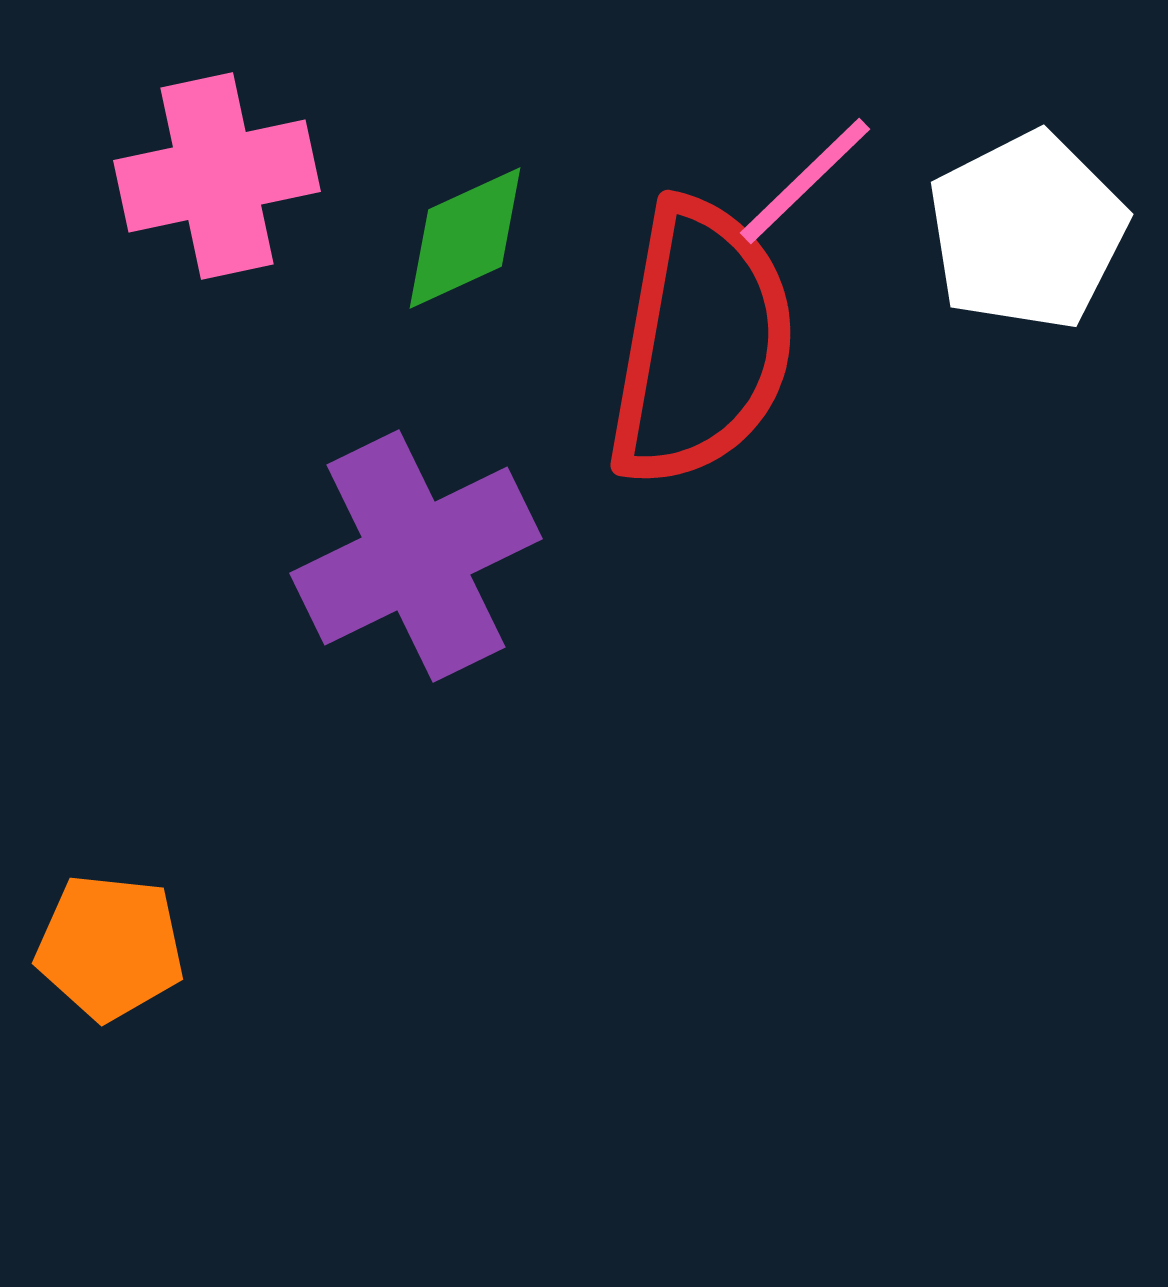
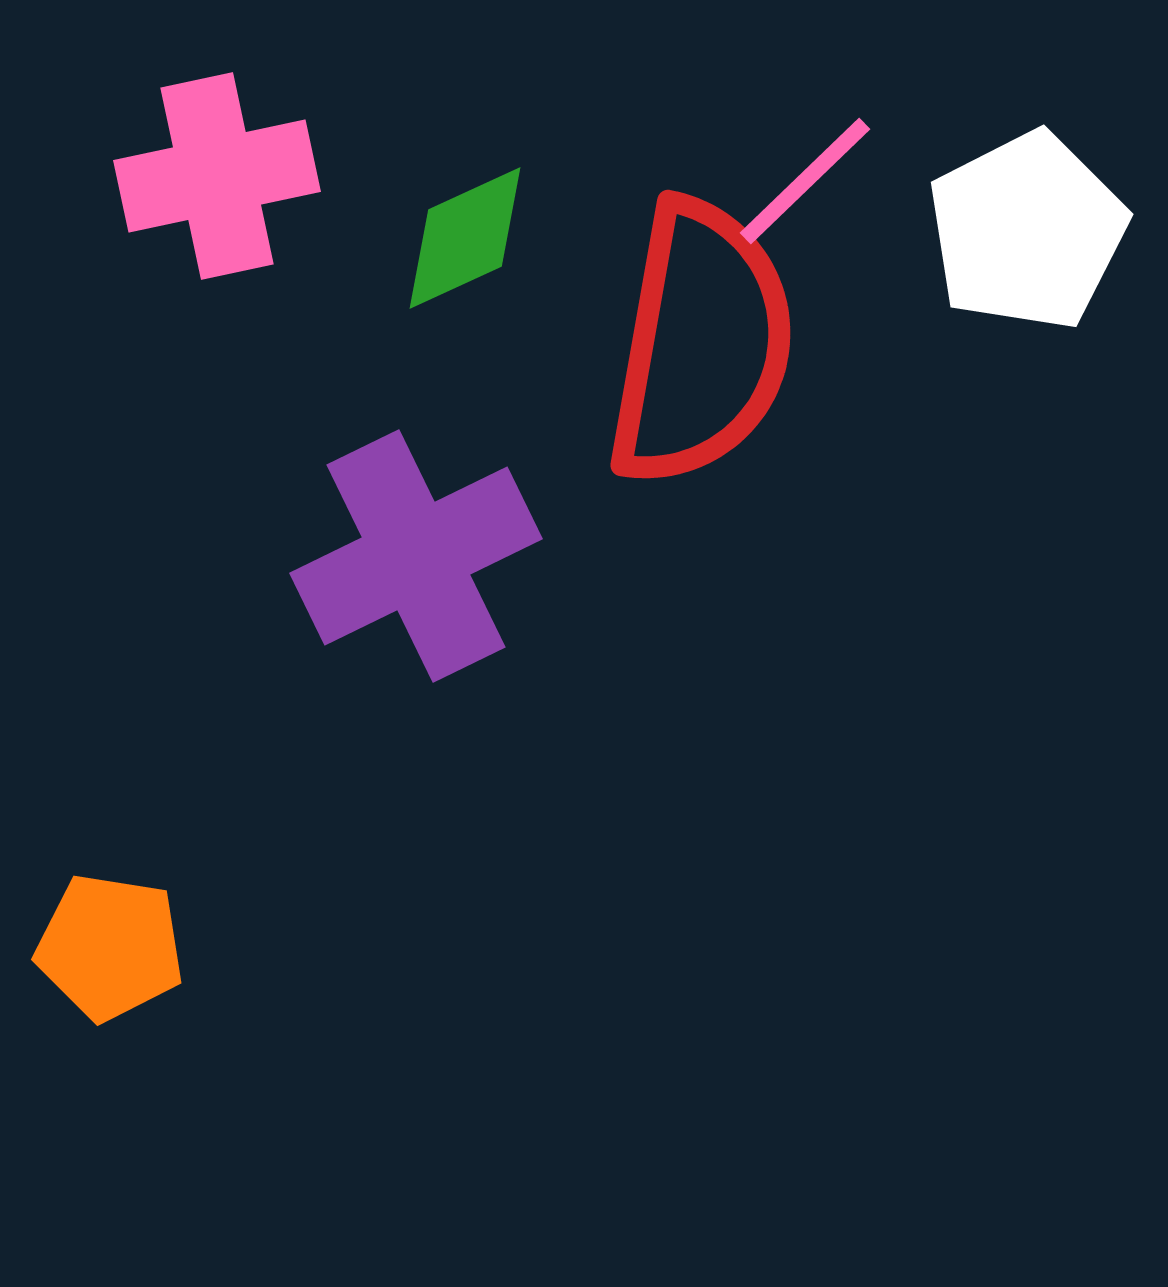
orange pentagon: rotated 3 degrees clockwise
